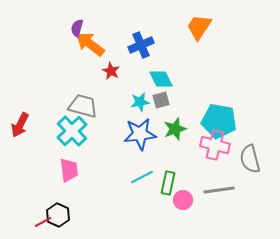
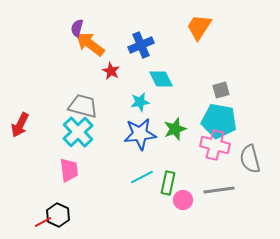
gray square: moved 60 px right, 10 px up
cyan cross: moved 6 px right, 1 px down
